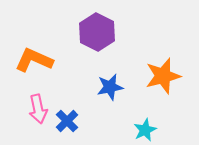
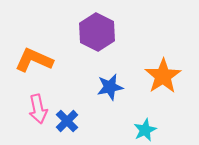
orange star: rotated 18 degrees counterclockwise
